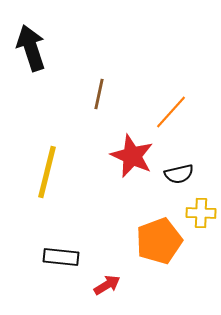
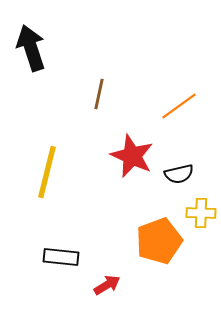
orange line: moved 8 px right, 6 px up; rotated 12 degrees clockwise
